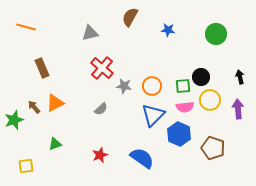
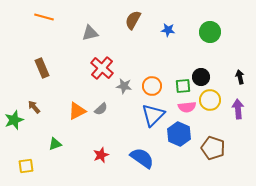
brown semicircle: moved 3 px right, 3 px down
orange line: moved 18 px right, 10 px up
green circle: moved 6 px left, 2 px up
orange triangle: moved 22 px right, 8 px down
pink semicircle: moved 2 px right
red star: moved 1 px right
